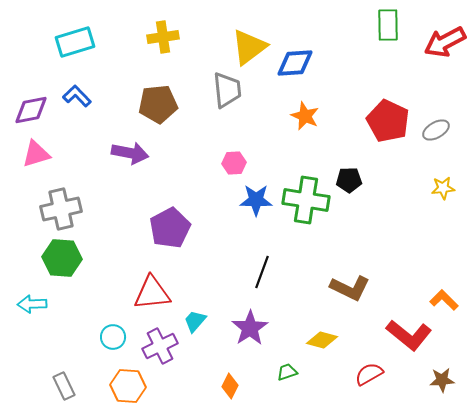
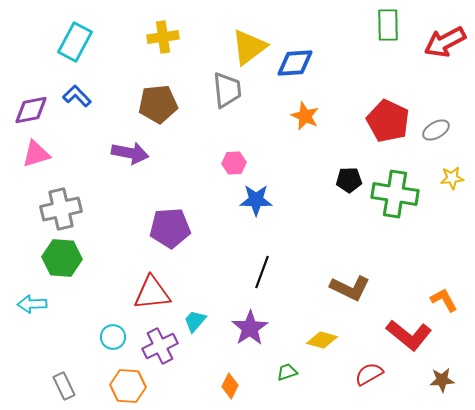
cyan rectangle: rotated 45 degrees counterclockwise
yellow star: moved 9 px right, 10 px up
green cross: moved 89 px right, 6 px up
purple pentagon: rotated 24 degrees clockwise
orange L-shape: rotated 16 degrees clockwise
